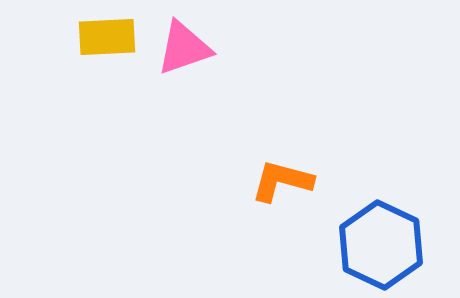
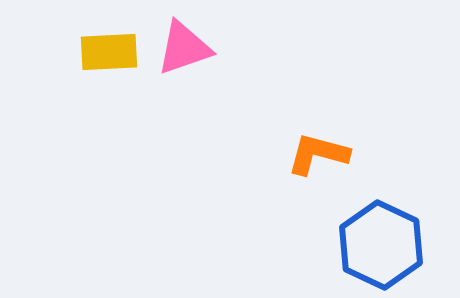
yellow rectangle: moved 2 px right, 15 px down
orange L-shape: moved 36 px right, 27 px up
